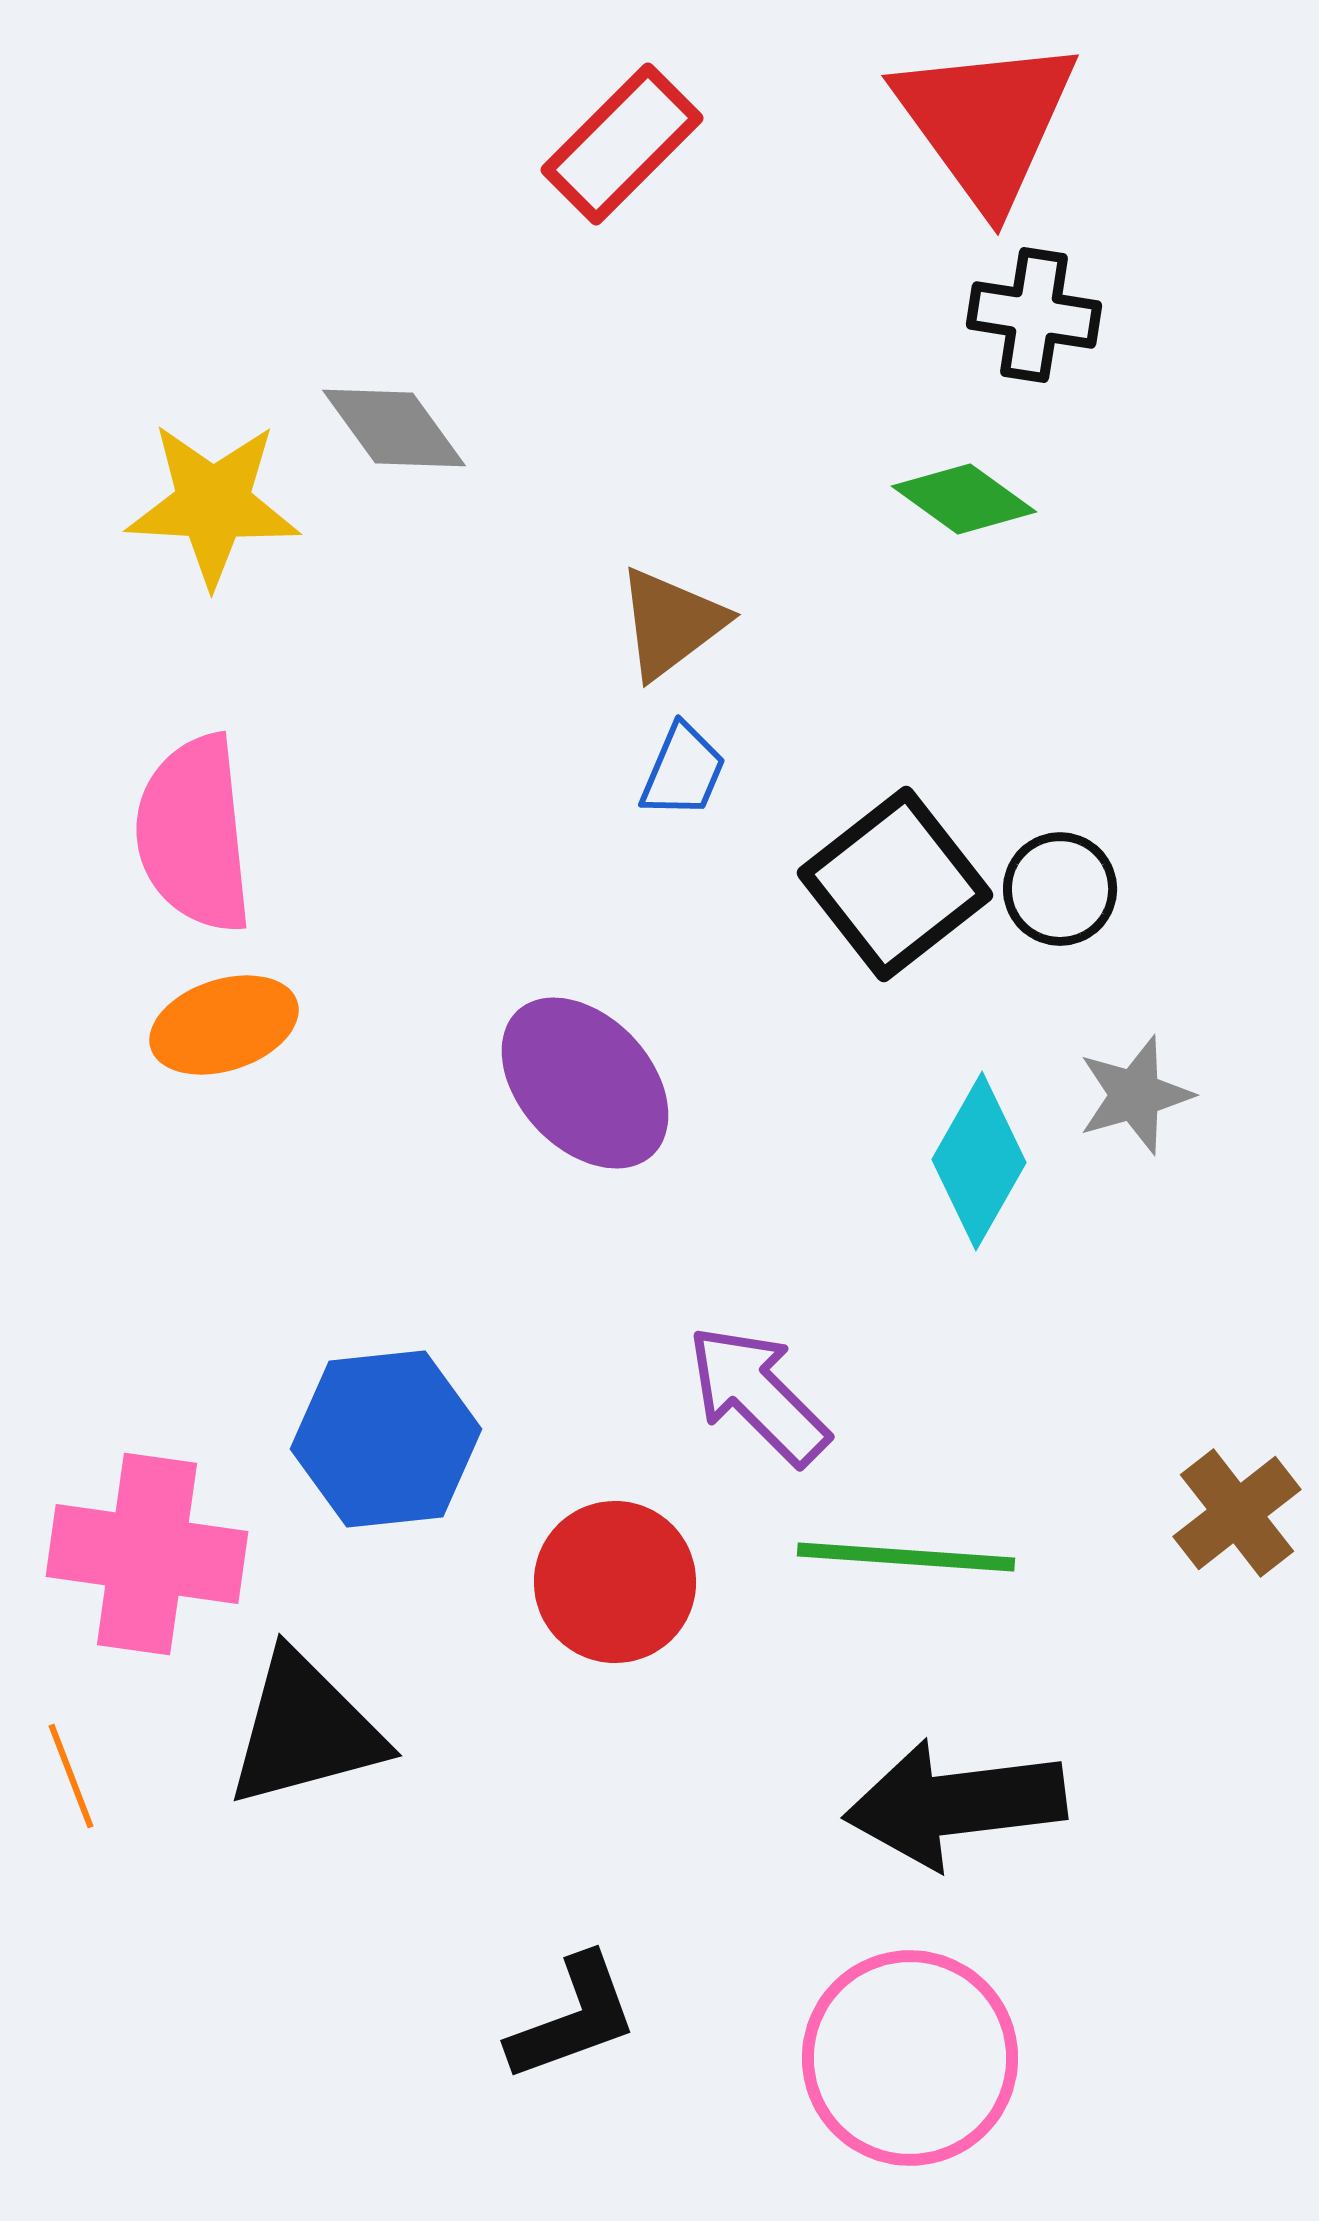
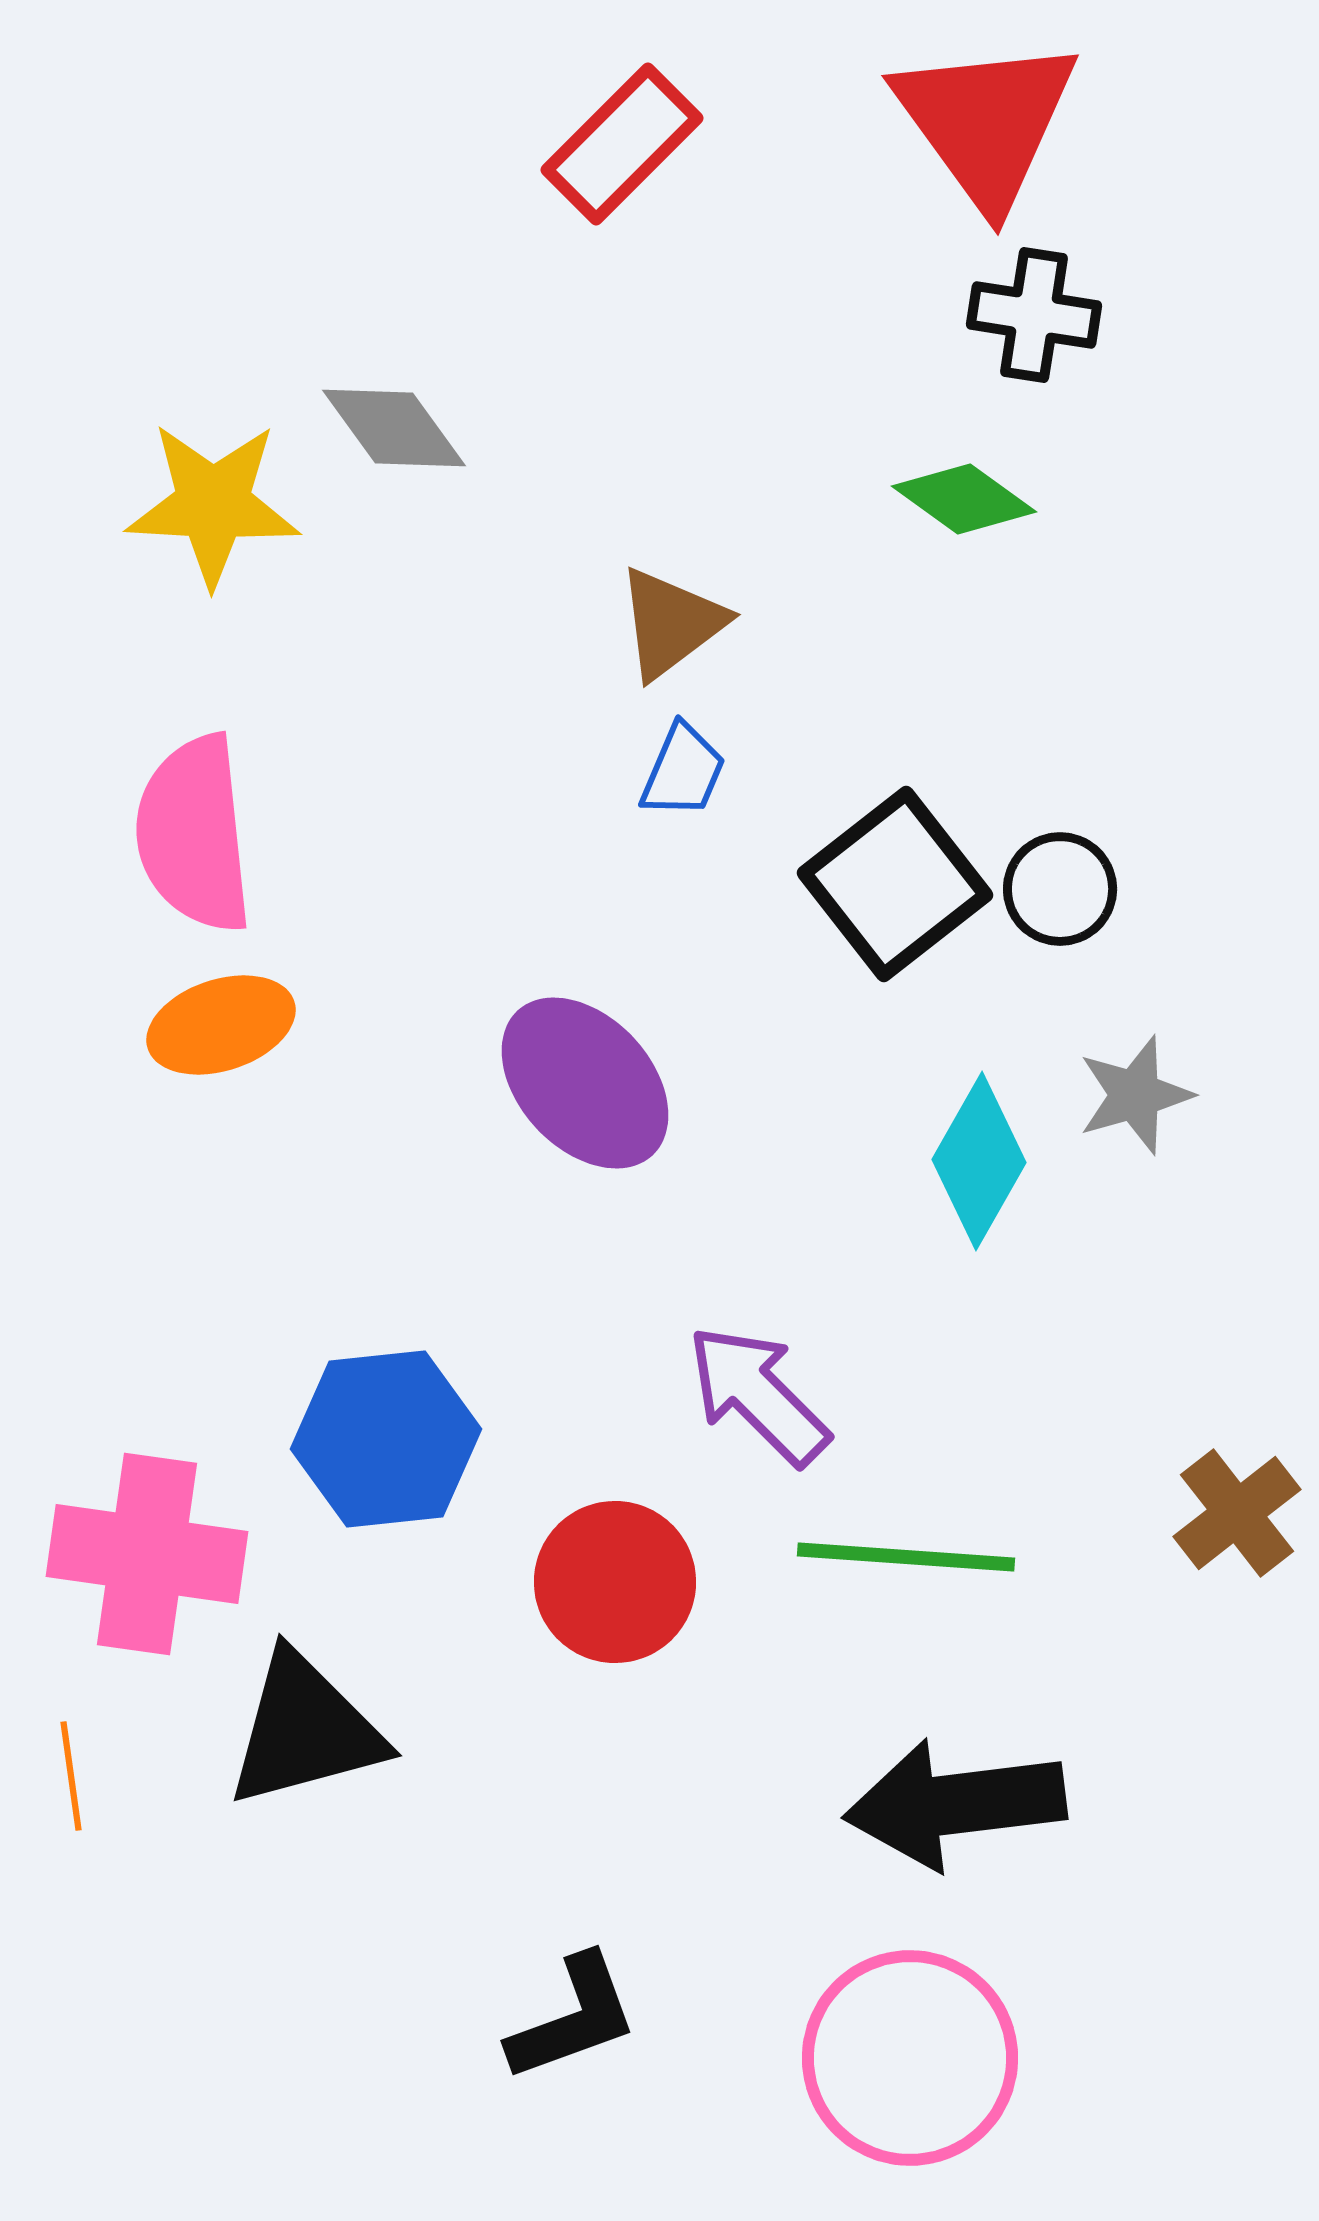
orange ellipse: moved 3 px left
orange line: rotated 13 degrees clockwise
